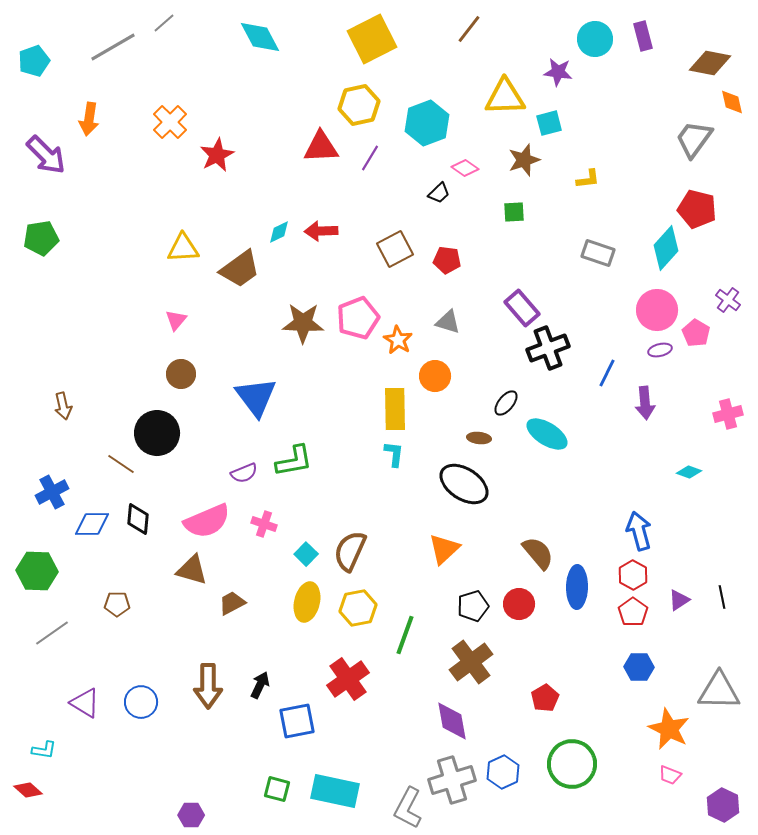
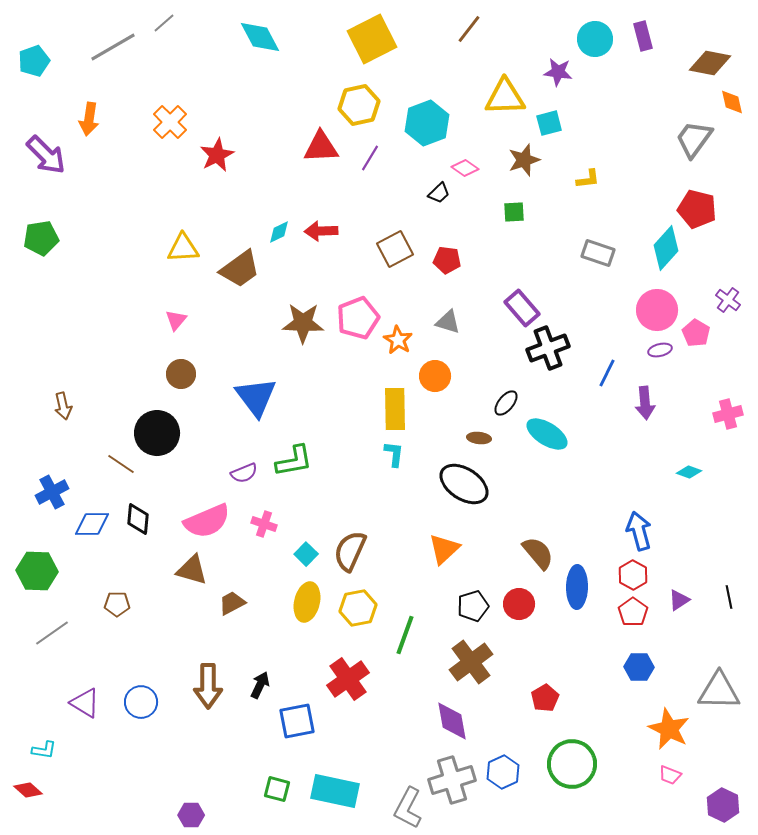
black line at (722, 597): moved 7 px right
